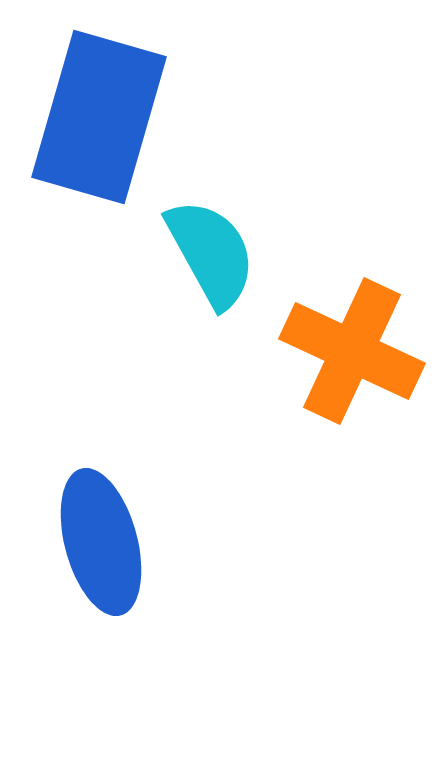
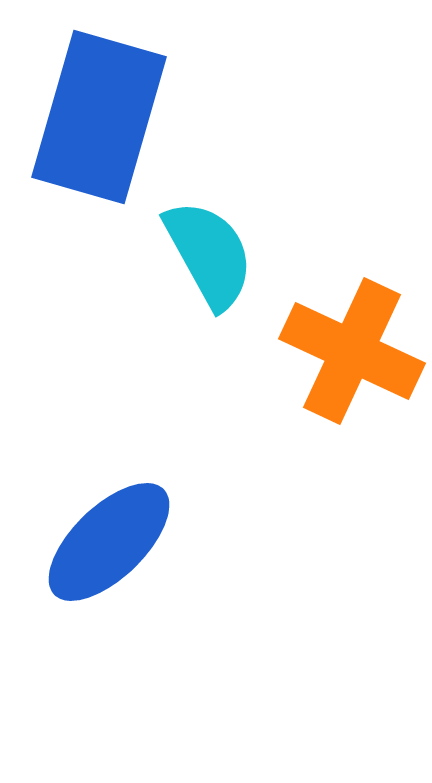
cyan semicircle: moved 2 px left, 1 px down
blue ellipse: moved 8 px right; rotated 61 degrees clockwise
